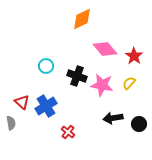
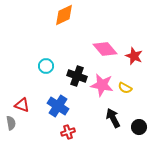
orange diamond: moved 18 px left, 4 px up
red star: rotated 12 degrees counterclockwise
yellow semicircle: moved 4 px left, 5 px down; rotated 104 degrees counterclockwise
red triangle: moved 3 px down; rotated 21 degrees counterclockwise
blue cross: moved 12 px right; rotated 25 degrees counterclockwise
black arrow: rotated 72 degrees clockwise
black circle: moved 3 px down
red cross: rotated 32 degrees clockwise
